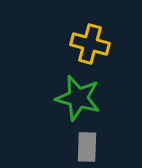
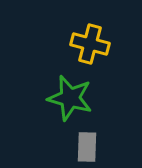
green star: moved 8 px left
